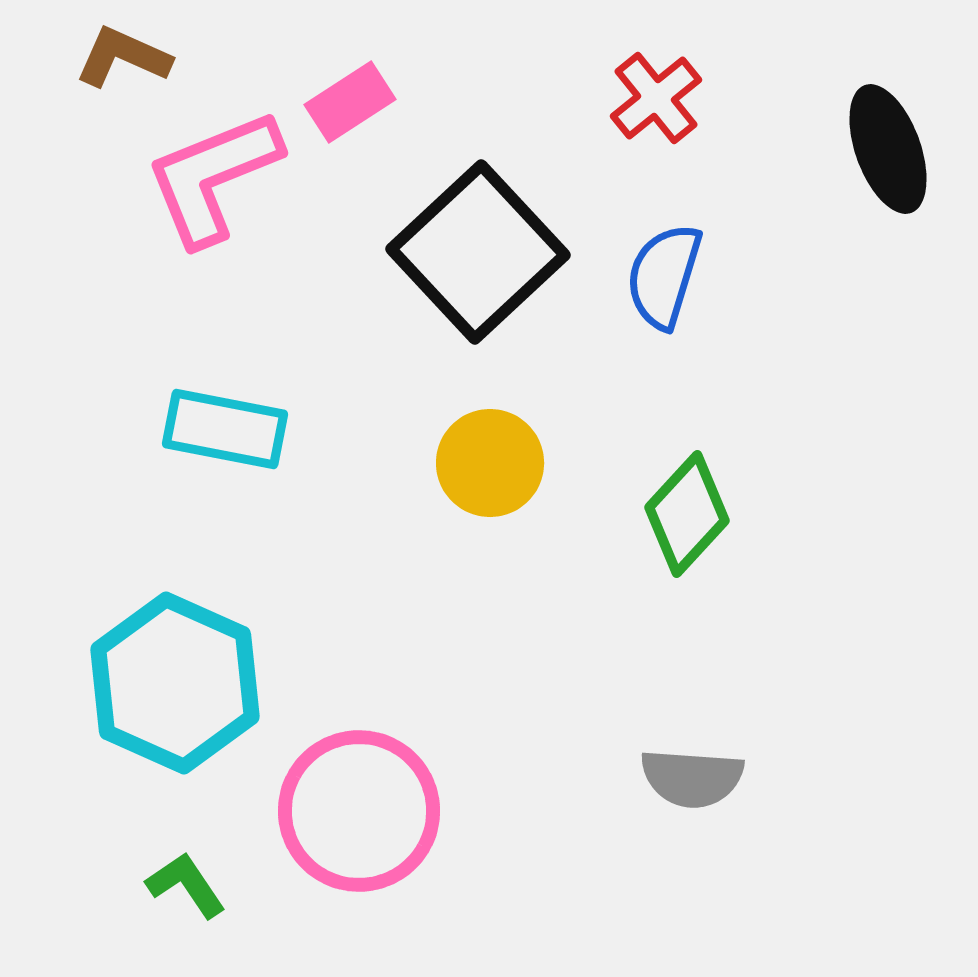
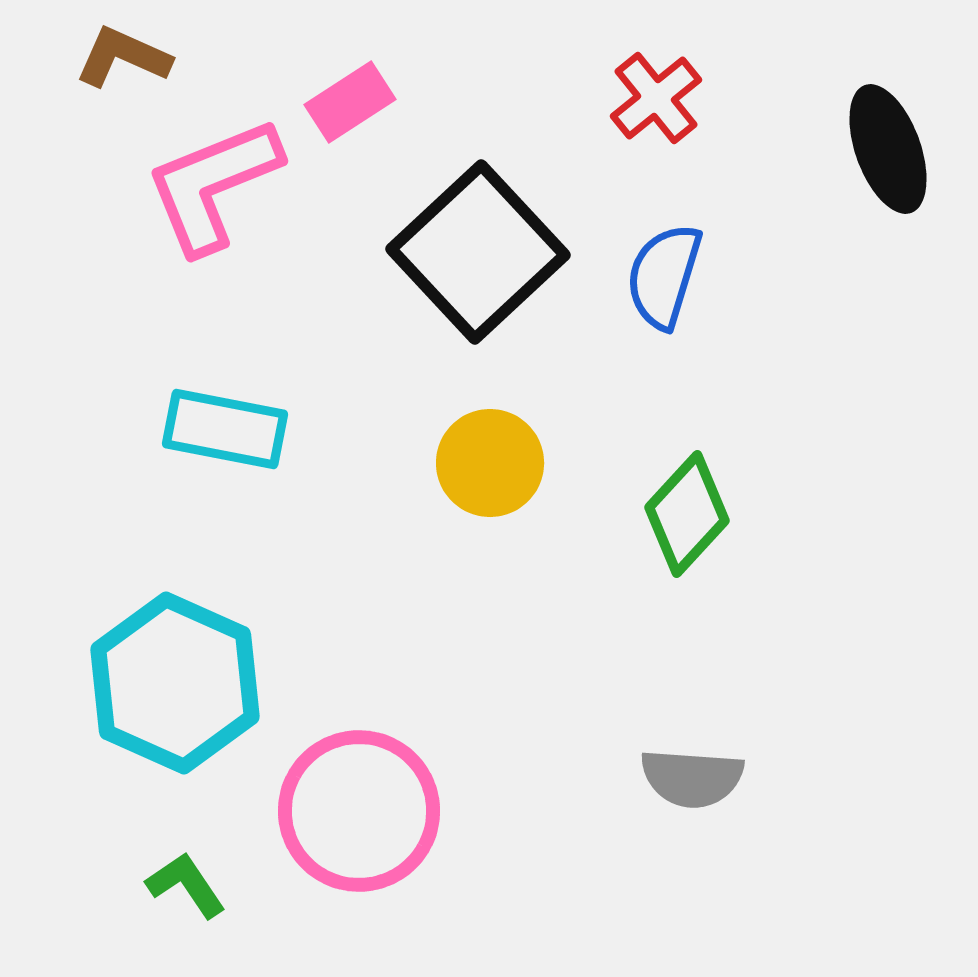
pink L-shape: moved 8 px down
